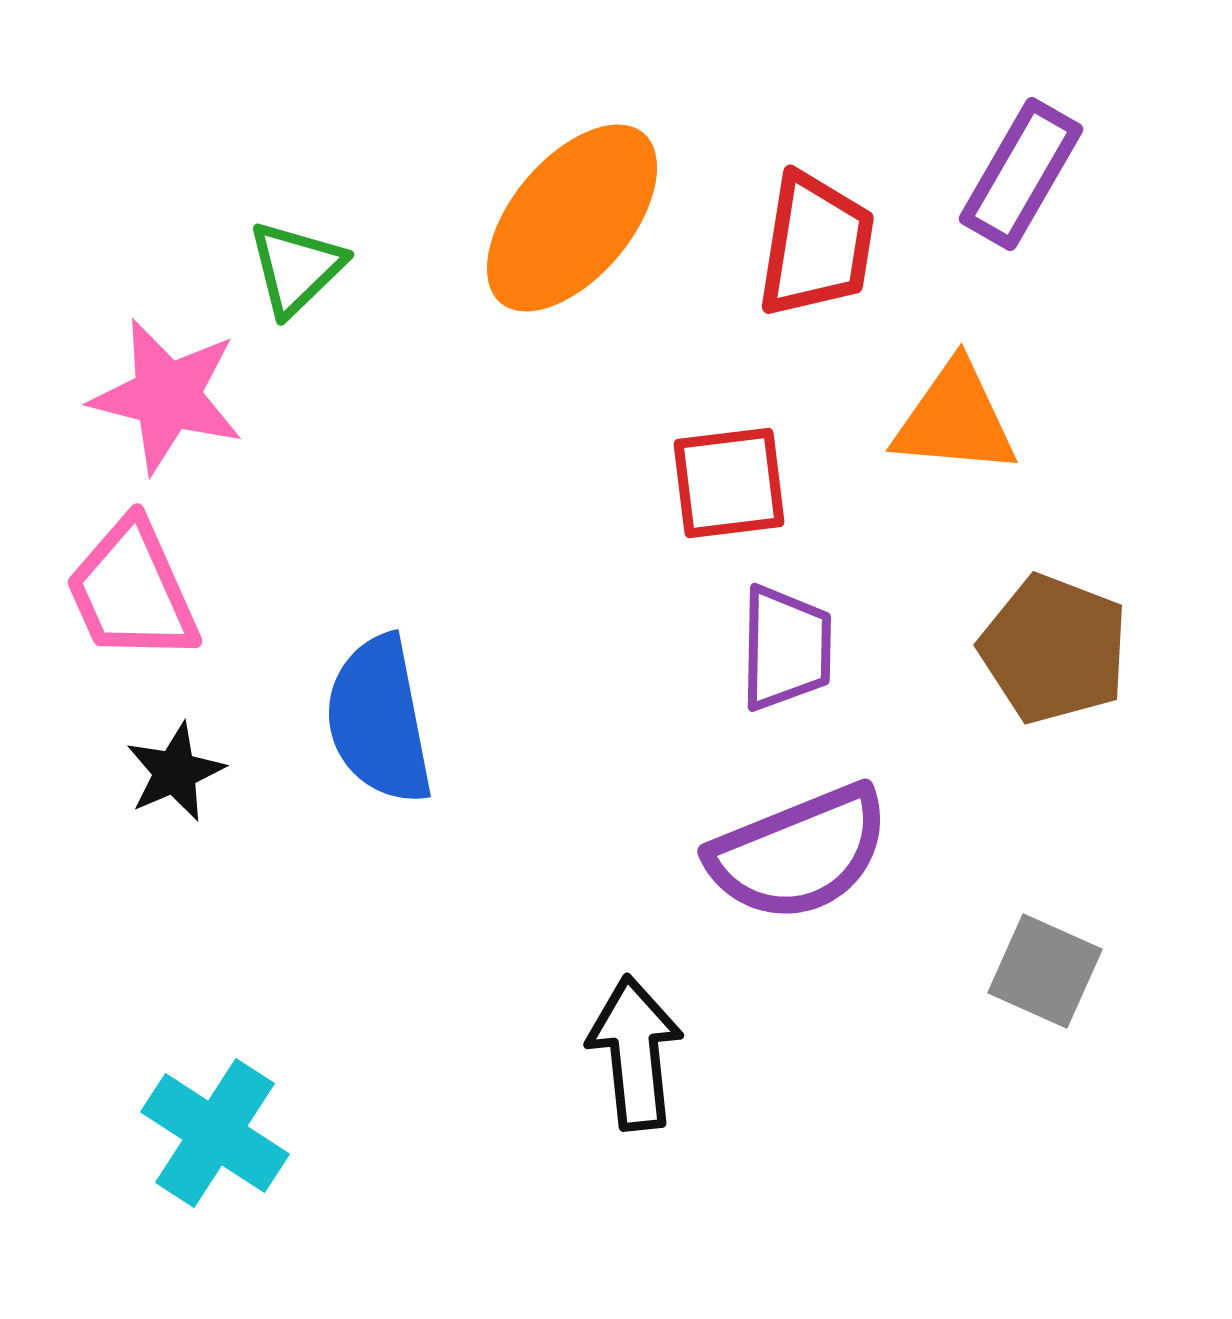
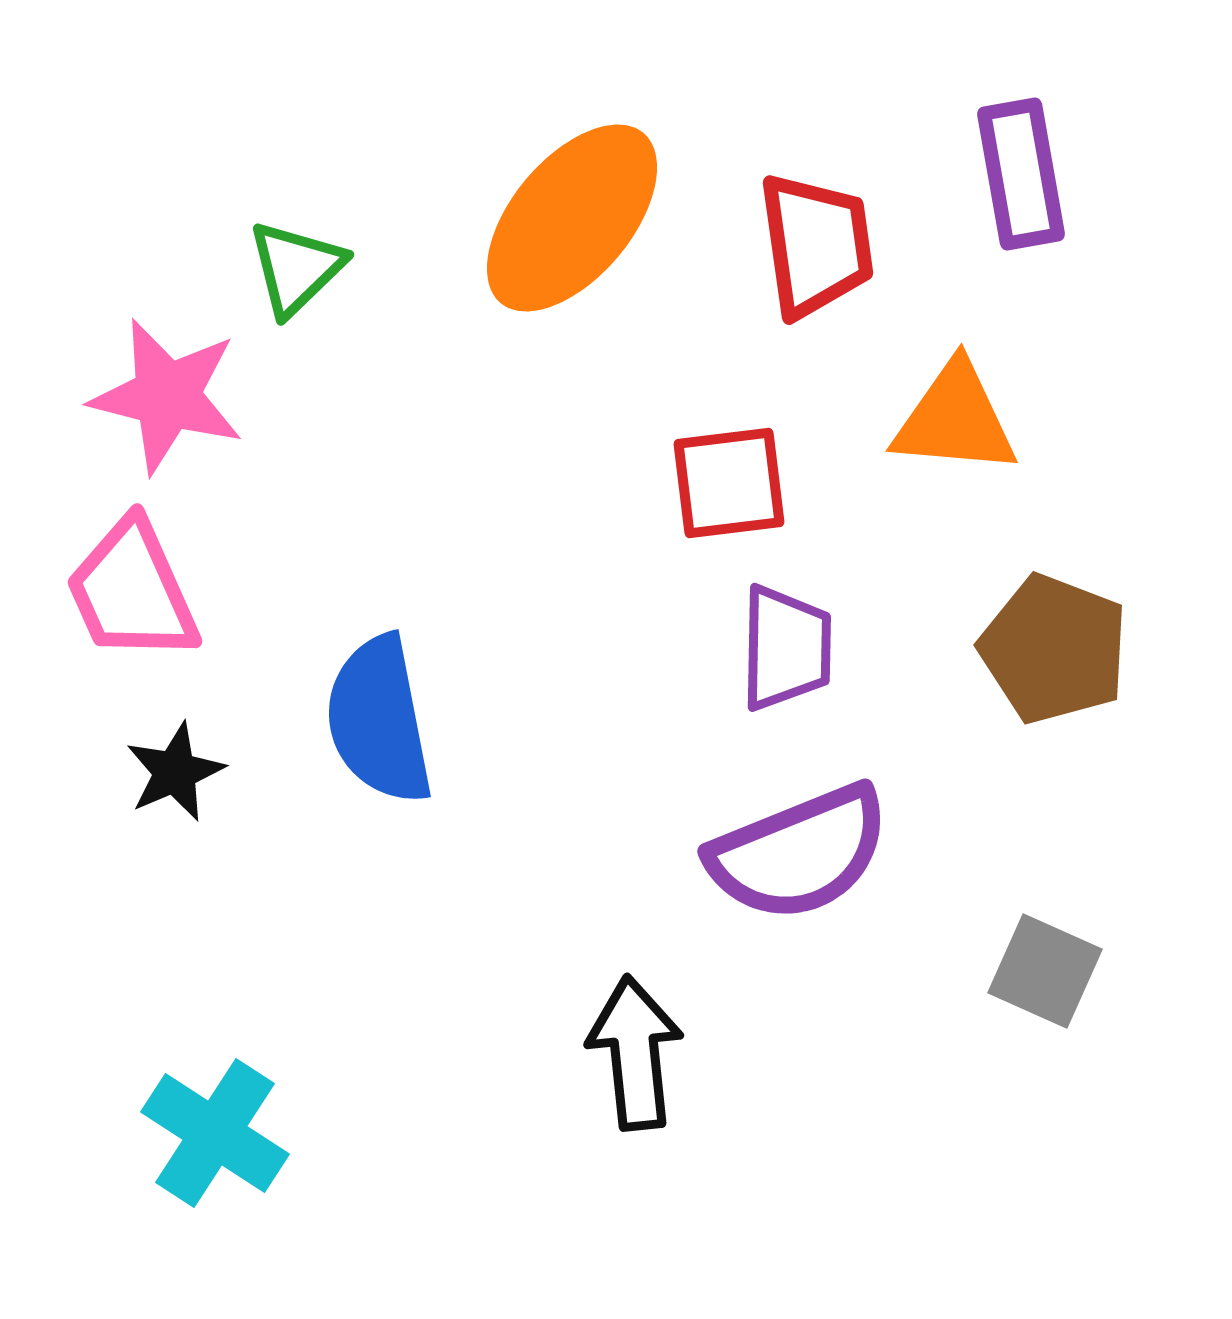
purple rectangle: rotated 40 degrees counterclockwise
red trapezoid: rotated 17 degrees counterclockwise
